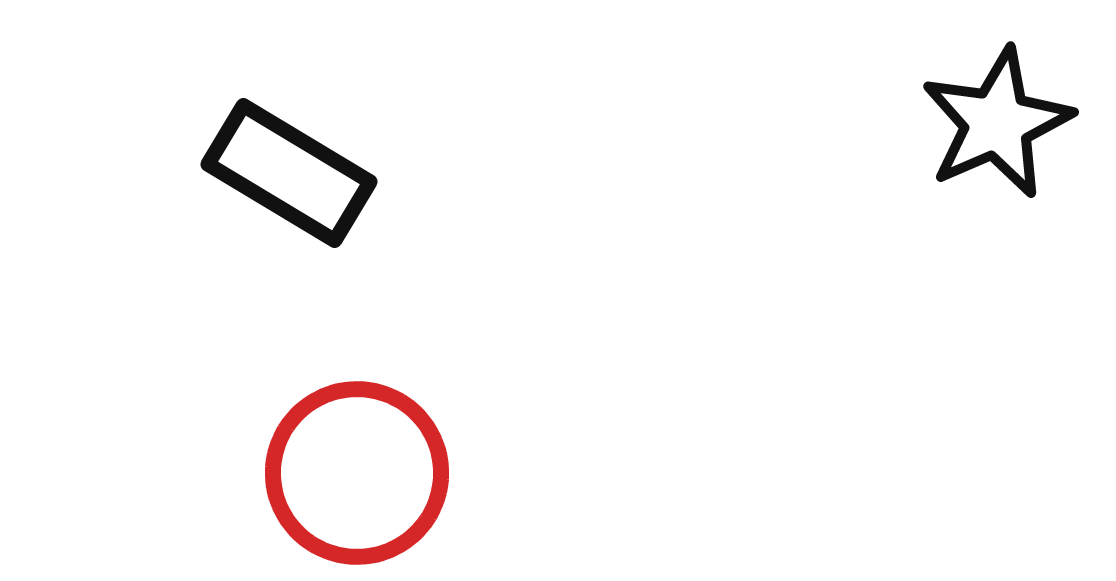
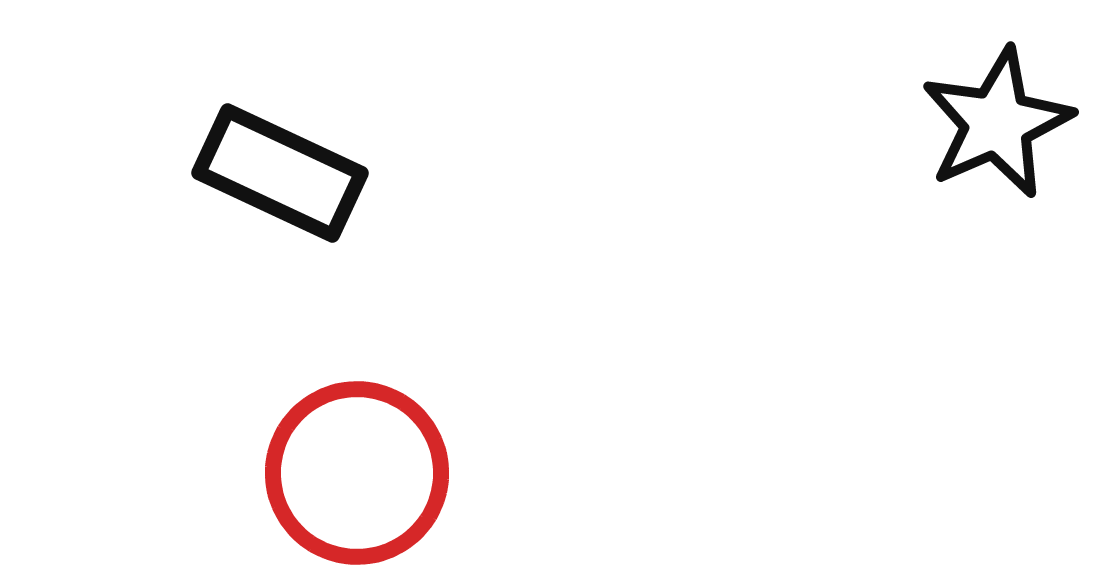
black rectangle: moved 9 px left; rotated 6 degrees counterclockwise
